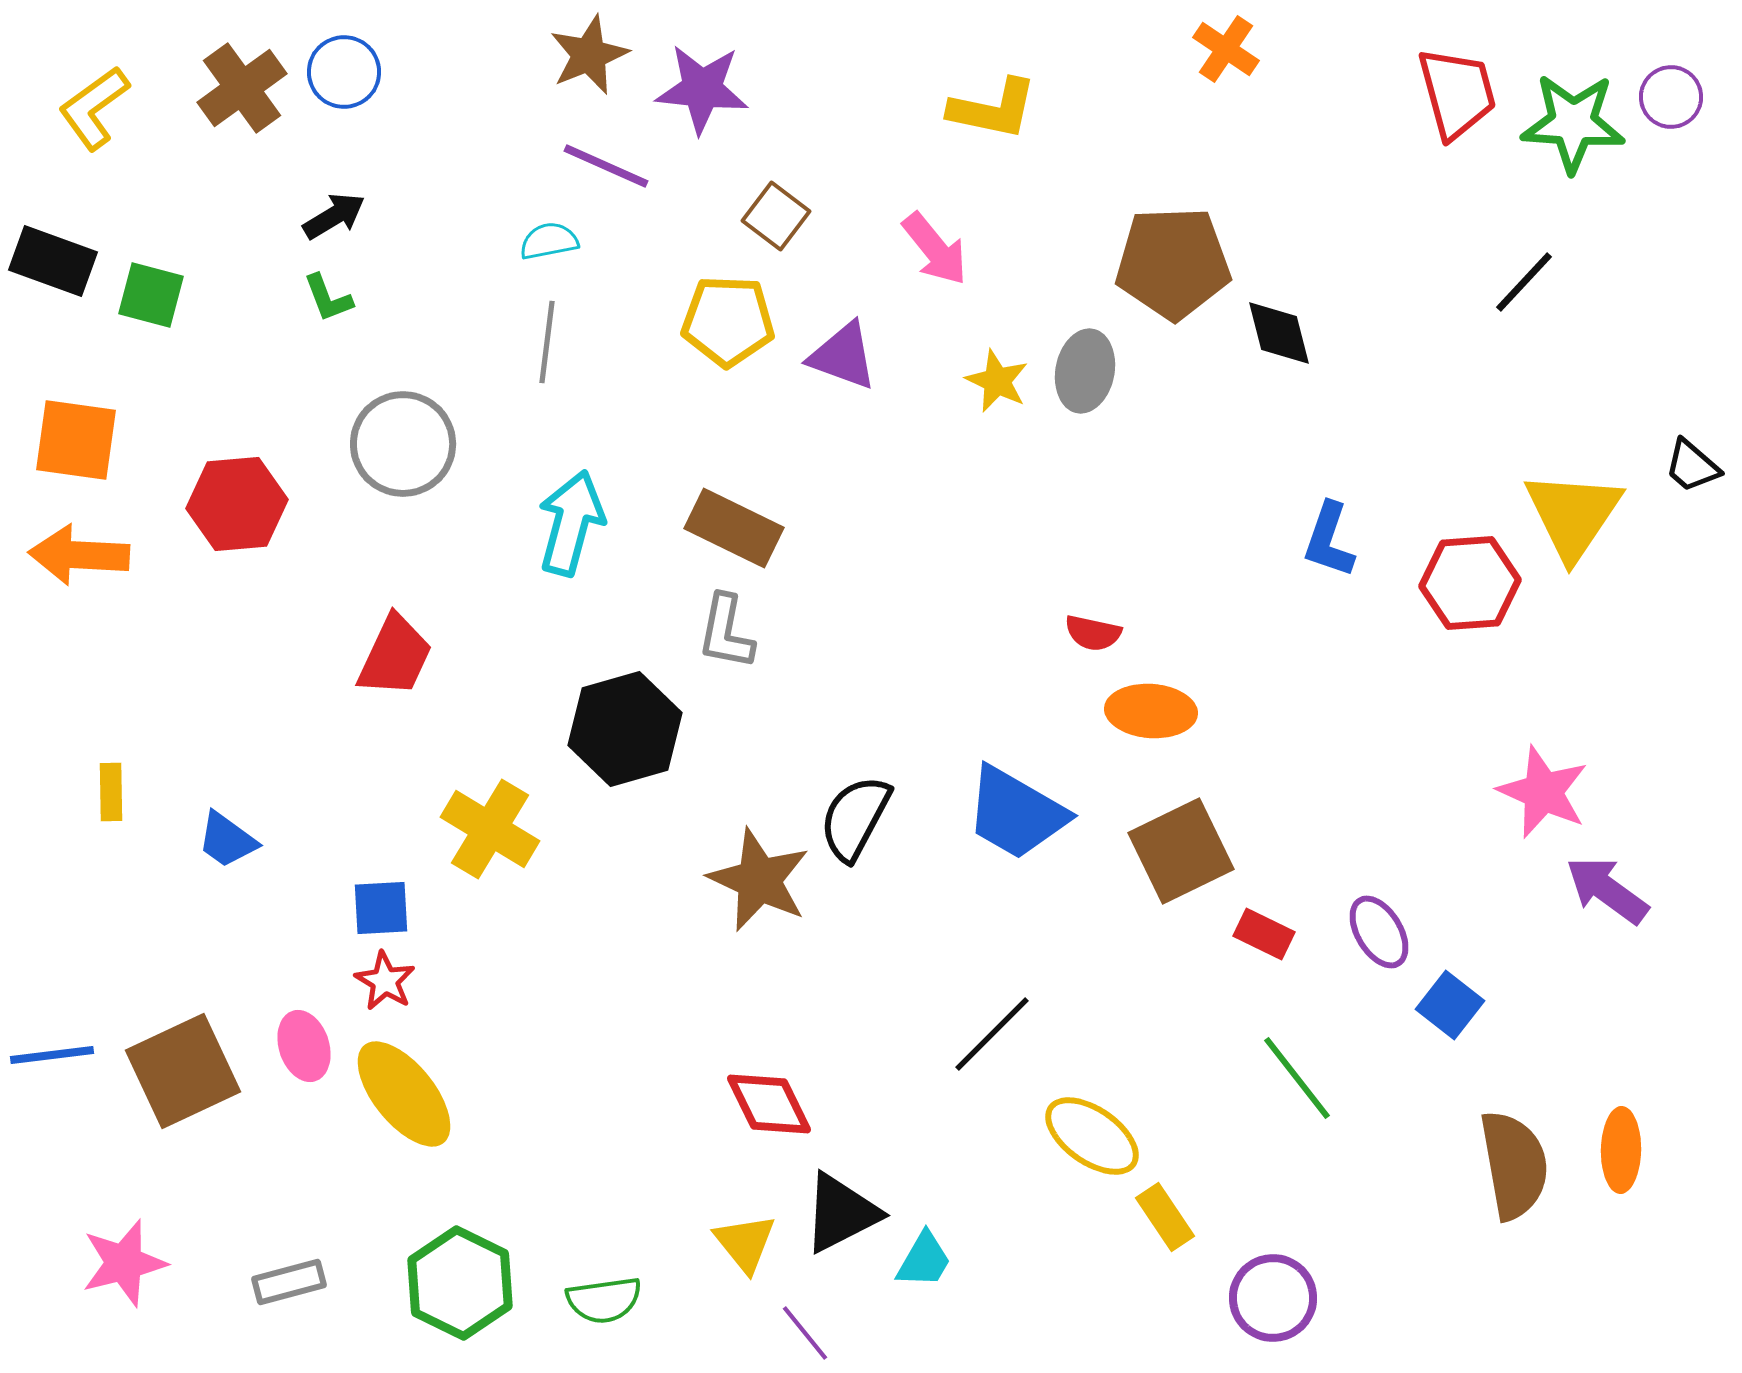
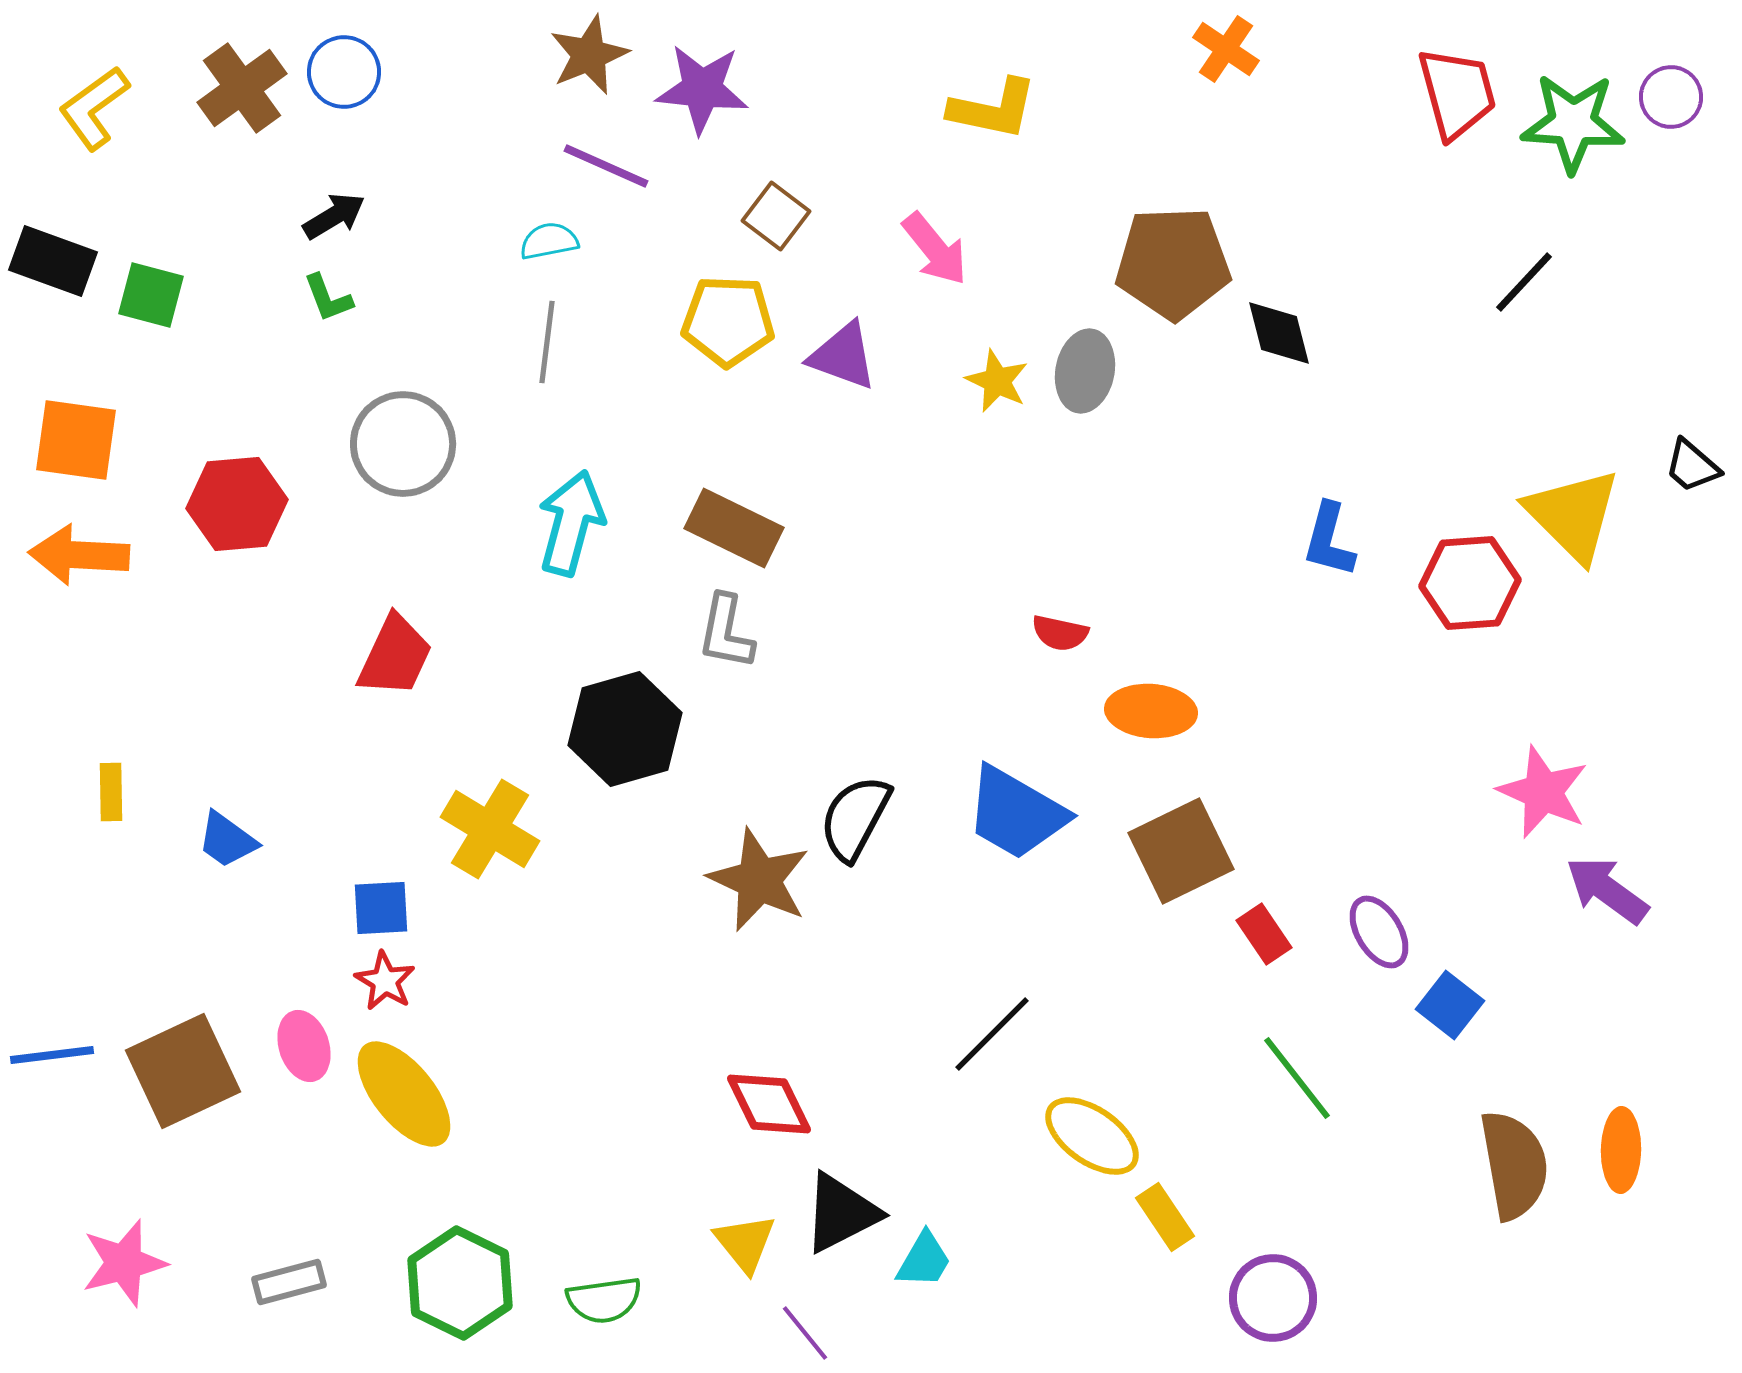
yellow triangle at (1573, 515): rotated 19 degrees counterclockwise
blue L-shape at (1329, 540): rotated 4 degrees counterclockwise
red semicircle at (1093, 633): moved 33 px left
red rectangle at (1264, 934): rotated 30 degrees clockwise
